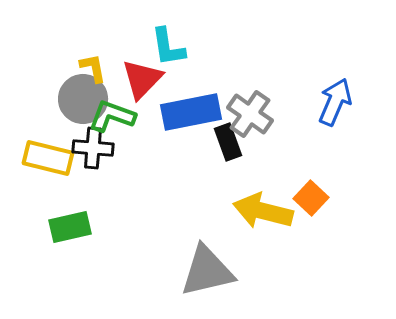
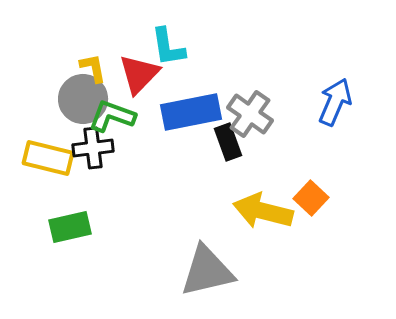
red triangle: moved 3 px left, 5 px up
black cross: rotated 12 degrees counterclockwise
